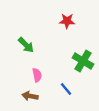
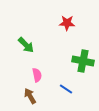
red star: moved 2 px down
green cross: rotated 20 degrees counterclockwise
blue line: rotated 16 degrees counterclockwise
brown arrow: rotated 49 degrees clockwise
